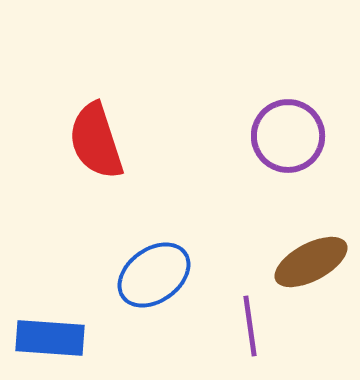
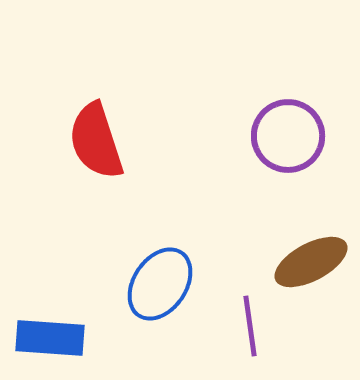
blue ellipse: moved 6 px right, 9 px down; rotated 20 degrees counterclockwise
